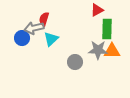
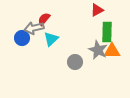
red semicircle: rotated 24 degrees clockwise
green rectangle: moved 3 px down
gray star: rotated 24 degrees clockwise
